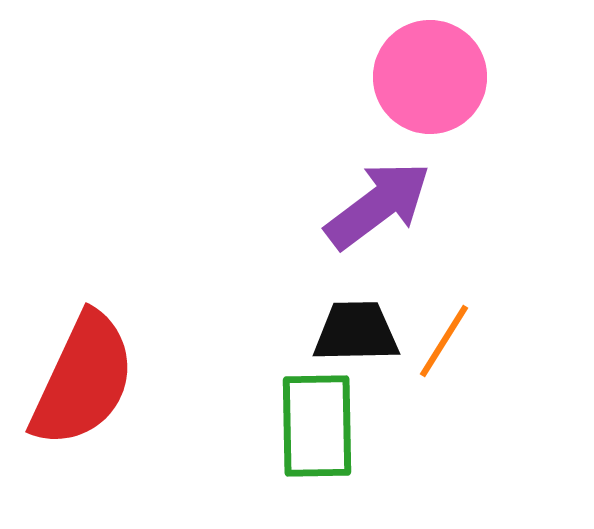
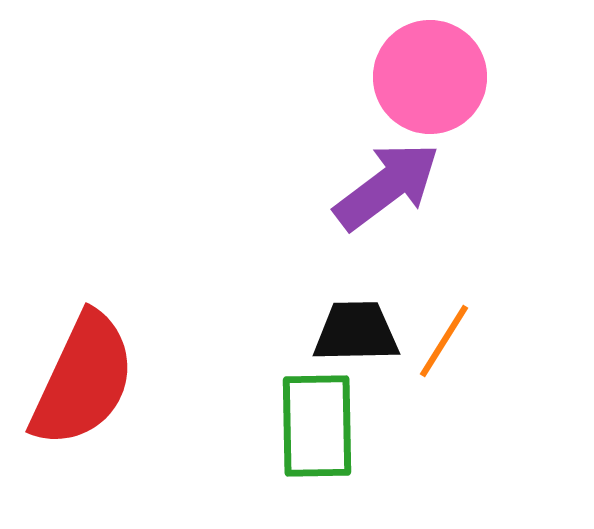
purple arrow: moved 9 px right, 19 px up
